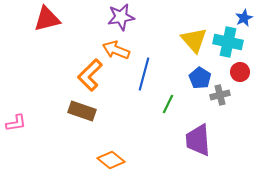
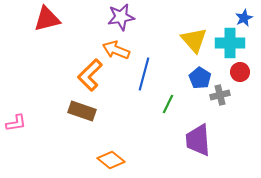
cyan cross: moved 2 px right, 1 px down; rotated 12 degrees counterclockwise
